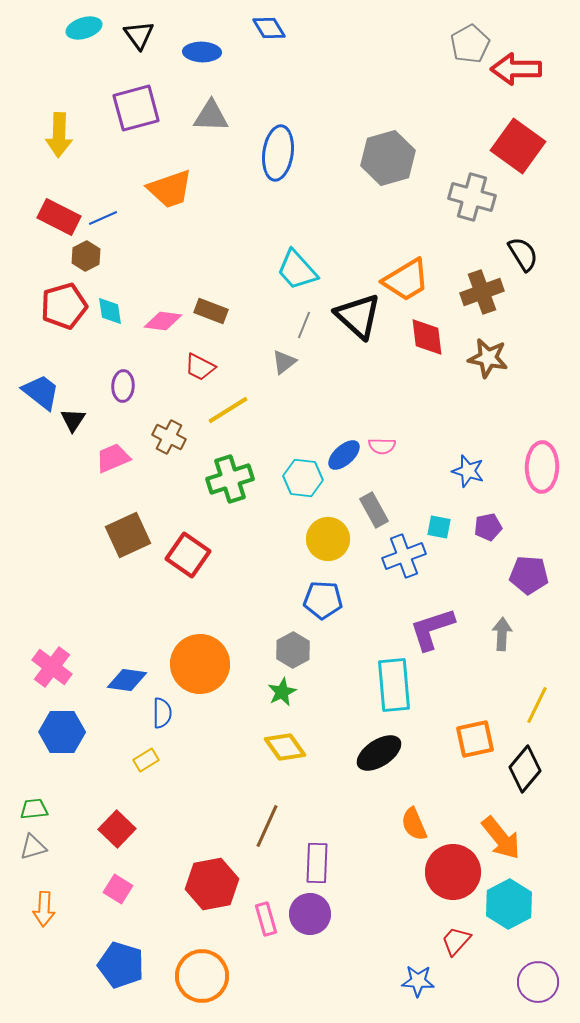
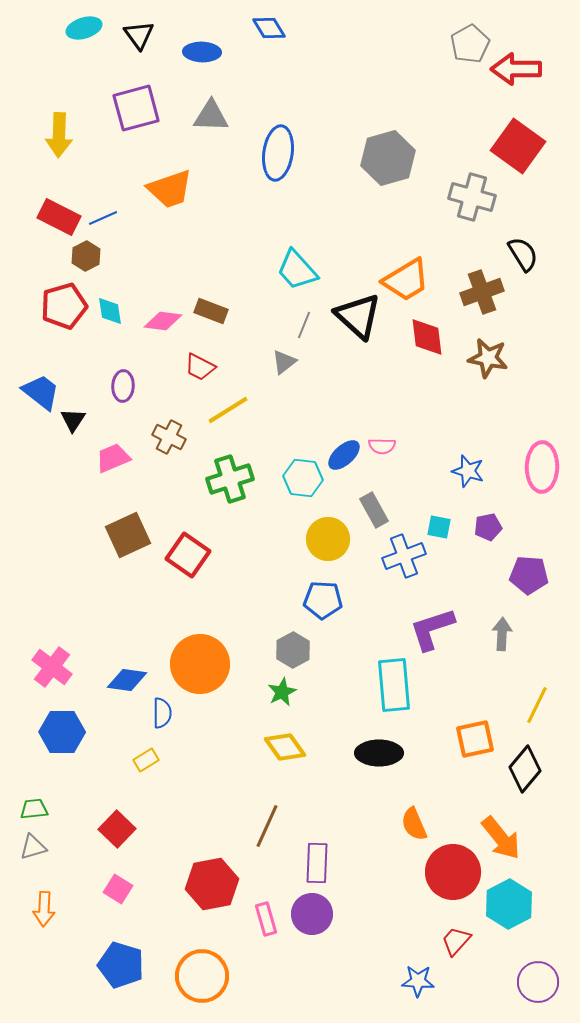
black ellipse at (379, 753): rotated 33 degrees clockwise
purple circle at (310, 914): moved 2 px right
